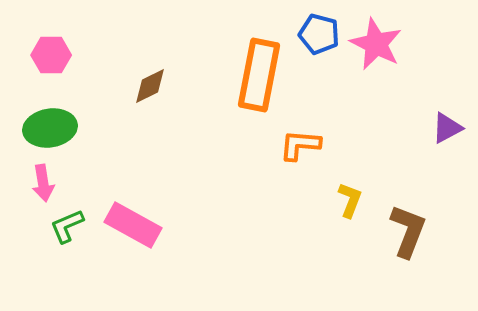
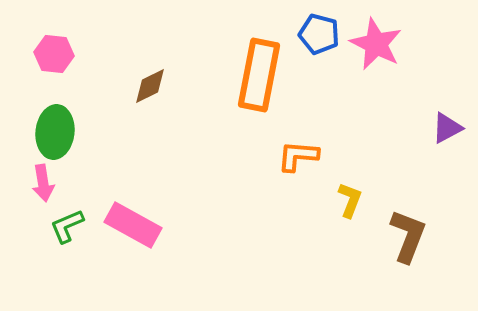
pink hexagon: moved 3 px right, 1 px up; rotated 6 degrees clockwise
green ellipse: moved 5 px right, 4 px down; rotated 75 degrees counterclockwise
orange L-shape: moved 2 px left, 11 px down
brown L-shape: moved 5 px down
